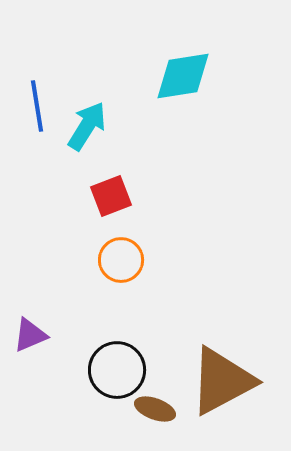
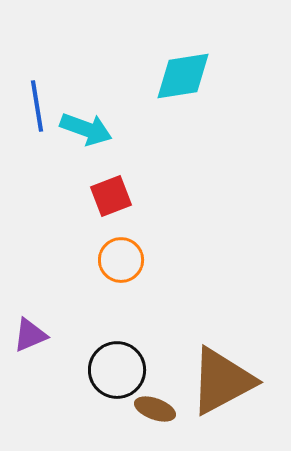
cyan arrow: moved 1 px left, 3 px down; rotated 78 degrees clockwise
